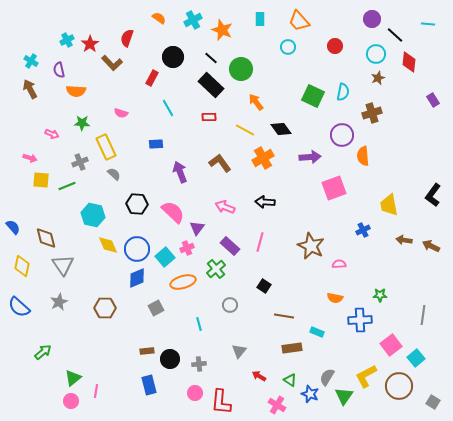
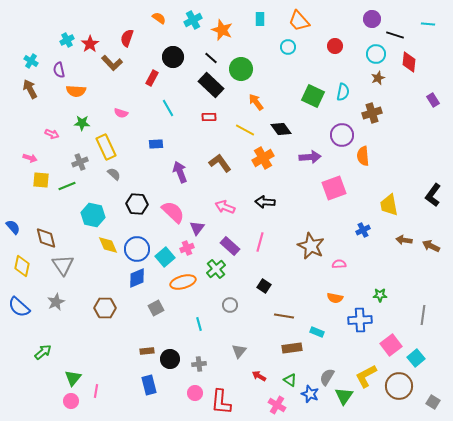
black line at (395, 35): rotated 24 degrees counterclockwise
gray star at (59, 302): moved 3 px left
green triangle at (73, 378): rotated 12 degrees counterclockwise
